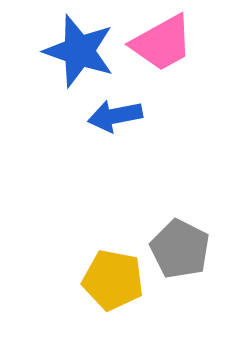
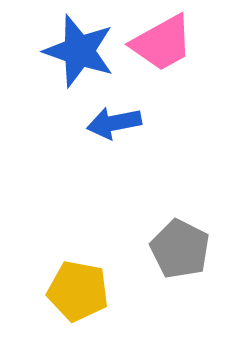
blue arrow: moved 1 px left, 7 px down
yellow pentagon: moved 35 px left, 11 px down
